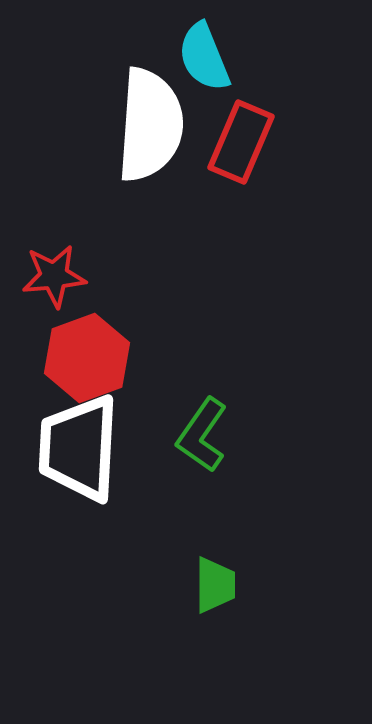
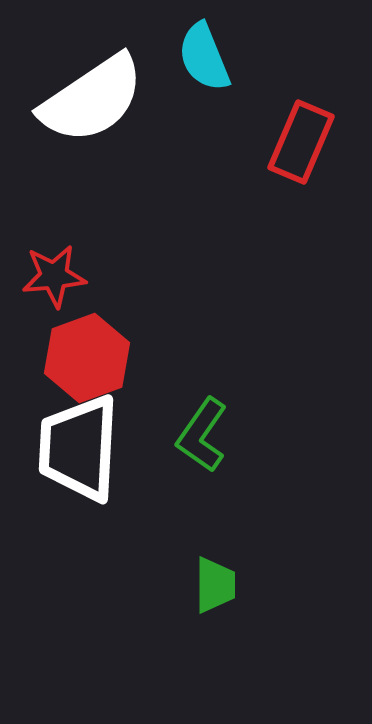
white semicircle: moved 58 px left, 26 px up; rotated 52 degrees clockwise
red rectangle: moved 60 px right
